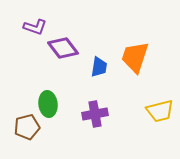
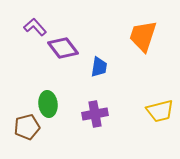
purple L-shape: rotated 150 degrees counterclockwise
orange trapezoid: moved 8 px right, 21 px up
